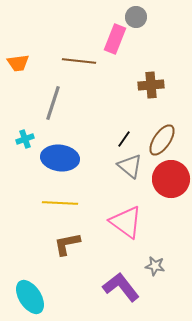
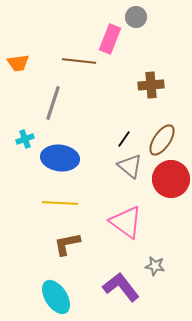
pink rectangle: moved 5 px left
cyan ellipse: moved 26 px right
